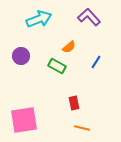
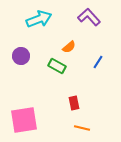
blue line: moved 2 px right
